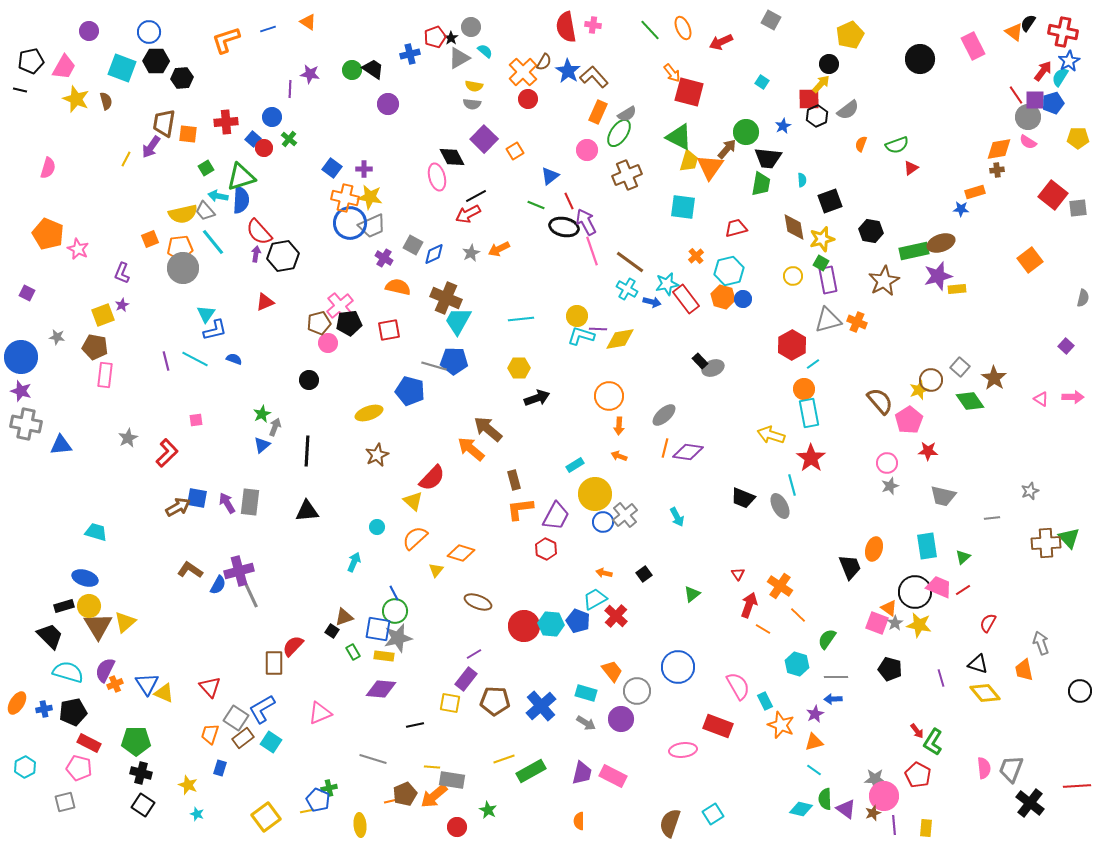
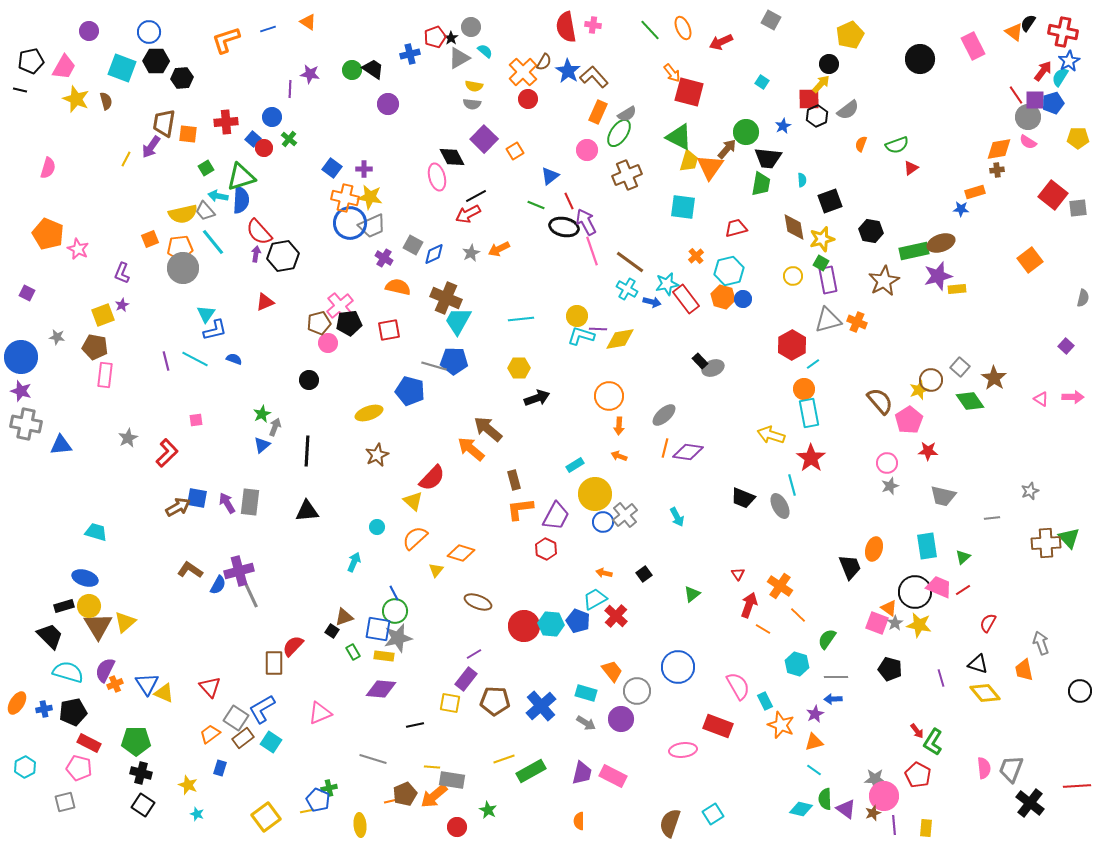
orange trapezoid at (210, 734): rotated 35 degrees clockwise
